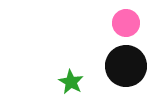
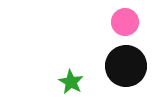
pink circle: moved 1 px left, 1 px up
